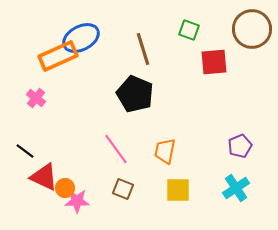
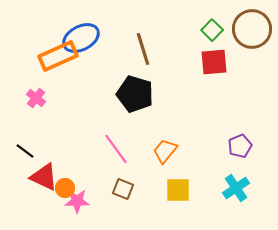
green square: moved 23 px right; rotated 25 degrees clockwise
black pentagon: rotated 6 degrees counterclockwise
orange trapezoid: rotated 28 degrees clockwise
